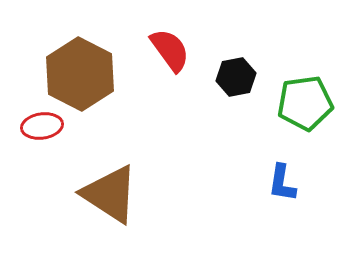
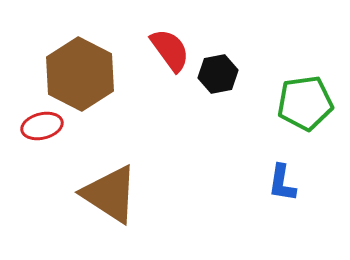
black hexagon: moved 18 px left, 3 px up
red ellipse: rotated 6 degrees counterclockwise
